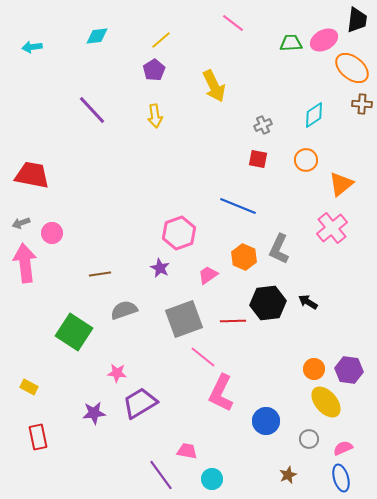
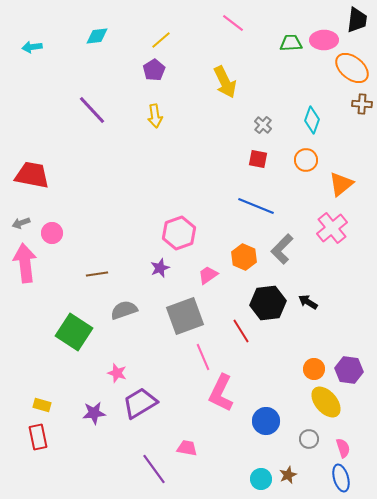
pink ellipse at (324, 40): rotated 28 degrees clockwise
yellow arrow at (214, 86): moved 11 px right, 4 px up
cyan diamond at (314, 115): moved 2 px left, 5 px down; rotated 36 degrees counterclockwise
gray cross at (263, 125): rotated 24 degrees counterclockwise
blue line at (238, 206): moved 18 px right
gray L-shape at (279, 249): moved 3 px right; rotated 20 degrees clockwise
purple star at (160, 268): rotated 24 degrees clockwise
brown line at (100, 274): moved 3 px left
gray square at (184, 319): moved 1 px right, 3 px up
red line at (233, 321): moved 8 px right, 10 px down; rotated 60 degrees clockwise
pink line at (203, 357): rotated 28 degrees clockwise
pink star at (117, 373): rotated 12 degrees clockwise
yellow rectangle at (29, 387): moved 13 px right, 18 px down; rotated 12 degrees counterclockwise
pink semicircle at (343, 448): rotated 96 degrees clockwise
pink trapezoid at (187, 451): moved 3 px up
purple line at (161, 475): moved 7 px left, 6 px up
cyan circle at (212, 479): moved 49 px right
